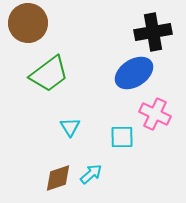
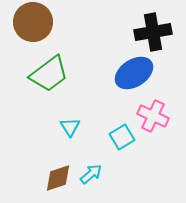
brown circle: moved 5 px right, 1 px up
pink cross: moved 2 px left, 2 px down
cyan square: rotated 30 degrees counterclockwise
